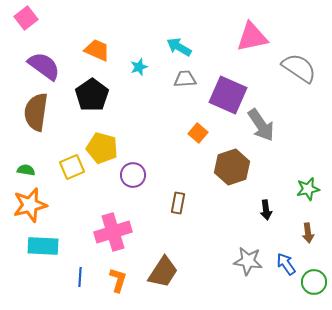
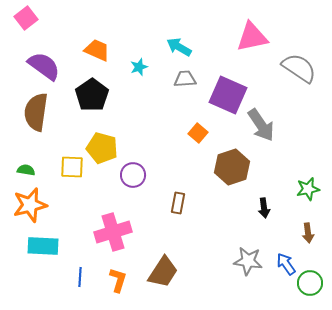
yellow square: rotated 25 degrees clockwise
black arrow: moved 2 px left, 2 px up
green circle: moved 4 px left, 1 px down
